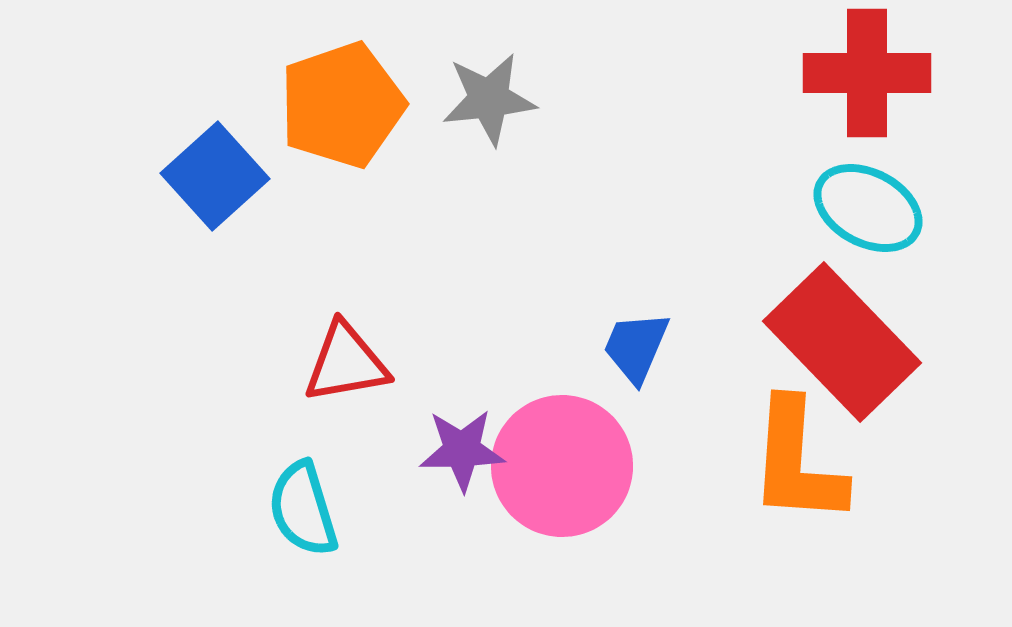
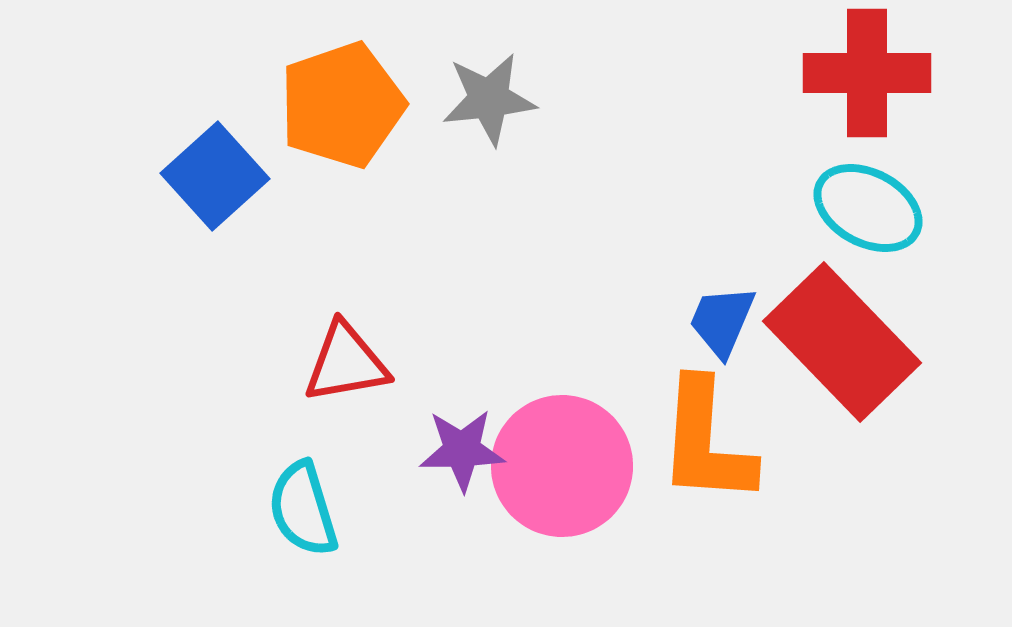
blue trapezoid: moved 86 px right, 26 px up
orange L-shape: moved 91 px left, 20 px up
